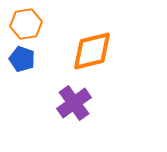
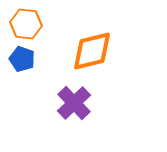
orange hexagon: rotated 16 degrees clockwise
purple cross: rotated 8 degrees counterclockwise
